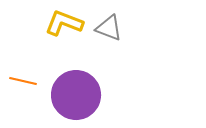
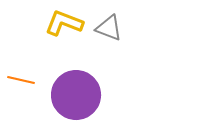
orange line: moved 2 px left, 1 px up
